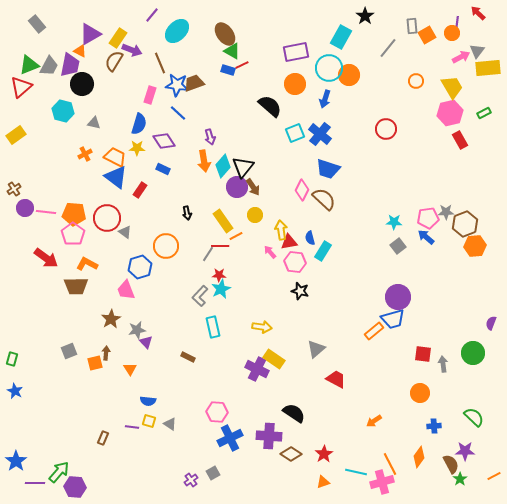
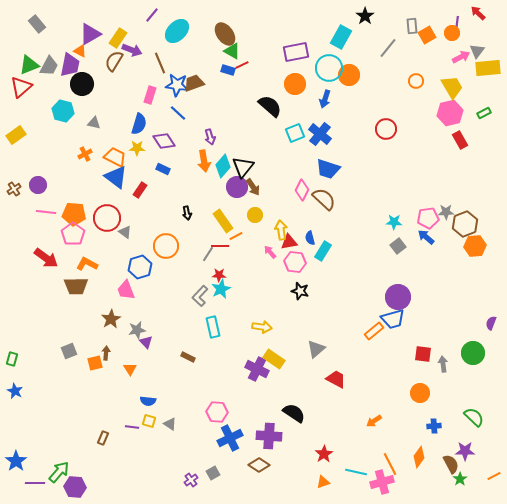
purple circle at (25, 208): moved 13 px right, 23 px up
brown diamond at (291, 454): moved 32 px left, 11 px down
